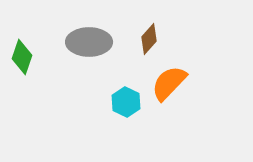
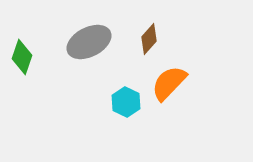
gray ellipse: rotated 27 degrees counterclockwise
